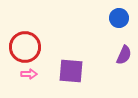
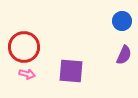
blue circle: moved 3 px right, 3 px down
red circle: moved 1 px left
pink arrow: moved 2 px left; rotated 14 degrees clockwise
